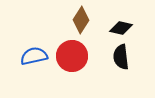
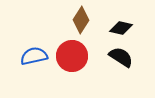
black semicircle: rotated 130 degrees clockwise
